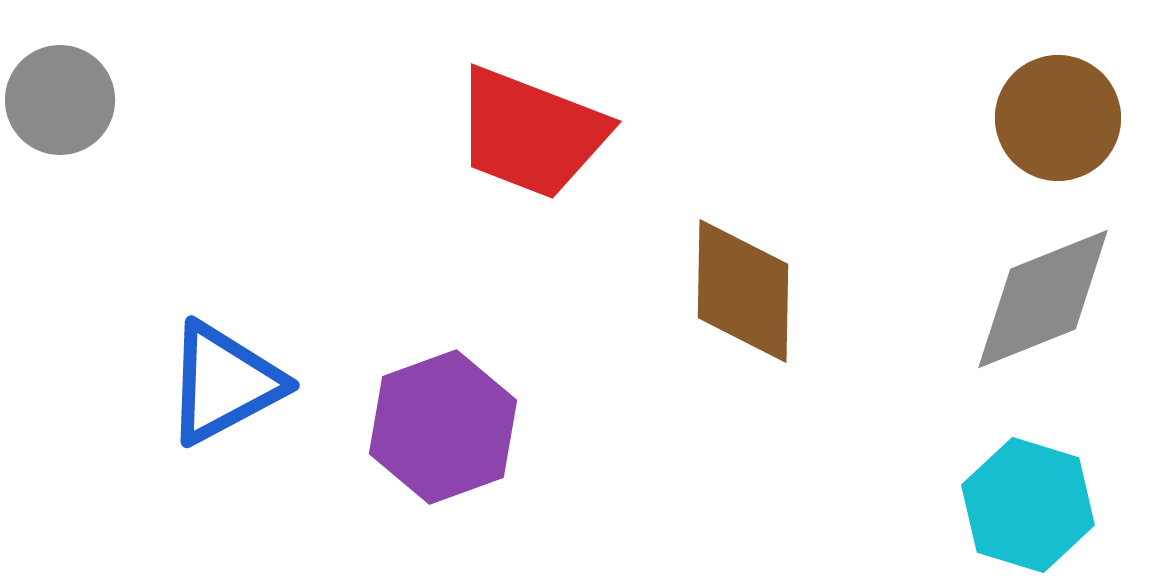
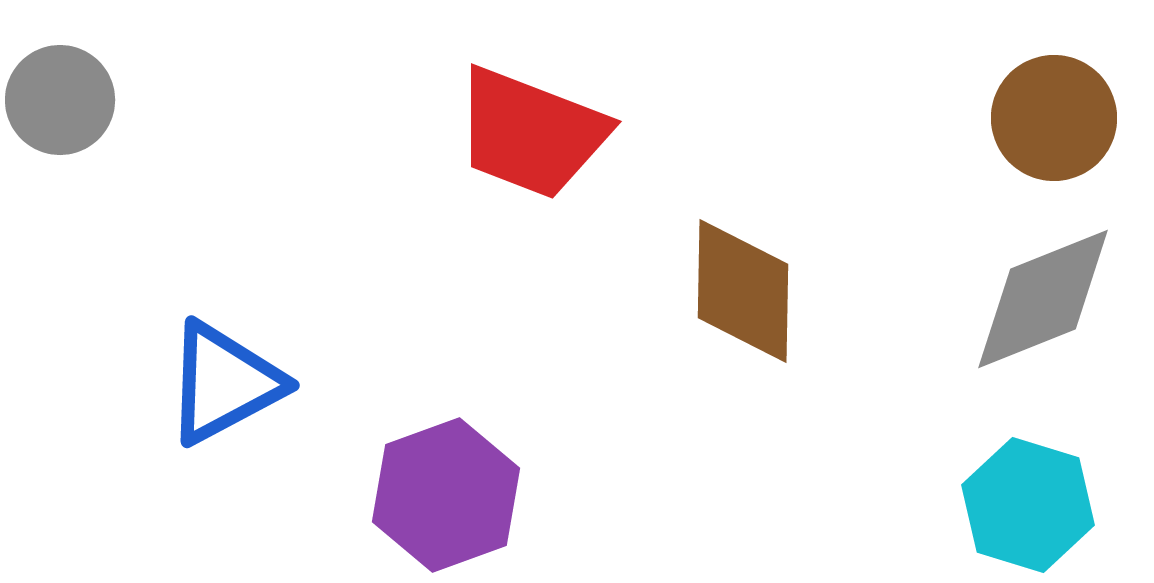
brown circle: moved 4 px left
purple hexagon: moved 3 px right, 68 px down
